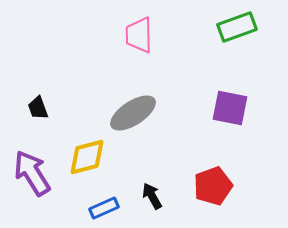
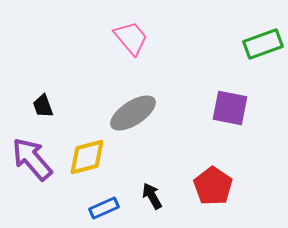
green rectangle: moved 26 px right, 17 px down
pink trapezoid: moved 8 px left, 3 px down; rotated 141 degrees clockwise
black trapezoid: moved 5 px right, 2 px up
purple arrow: moved 14 px up; rotated 9 degrees counterclockwise
red pentagon: rotated 18 degrees counterclockwise
